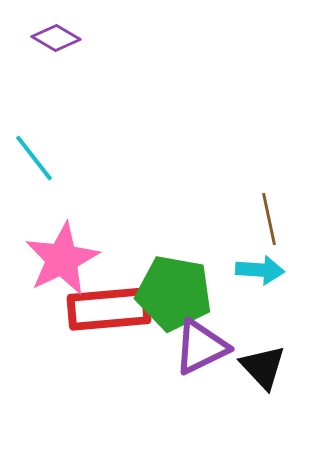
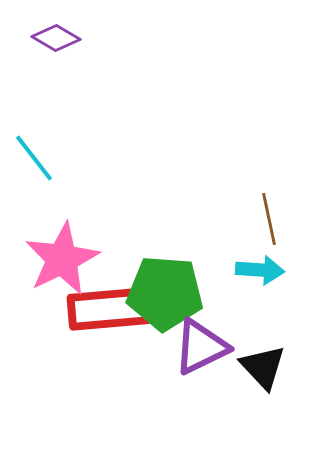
green pentagon: moved 9 px left; rotated 6 degrees counterclockwise
